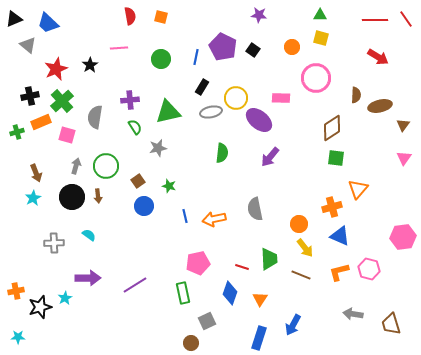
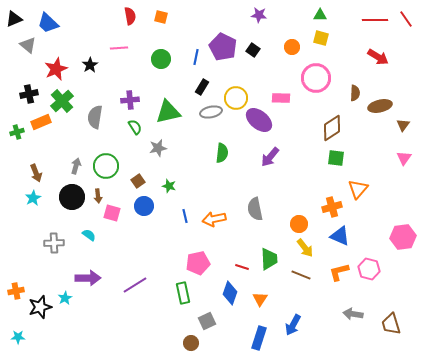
brown semicircle at (356, 95): moved 1 px left, 2 px up
black cross at (30, 96): moved 1 px left, 2 px up
pink square at (67, 135): moved 45 px right, 78 px down
